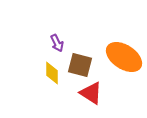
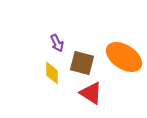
brown square: moved 2 px right, 2 px up
